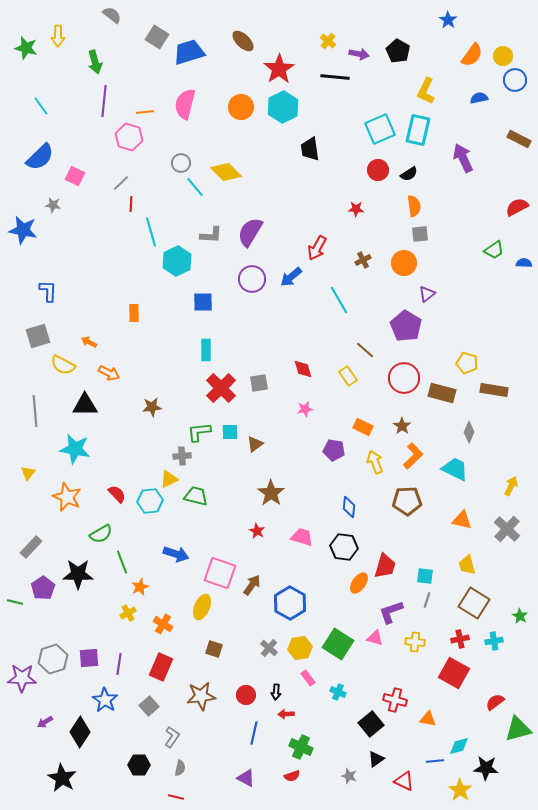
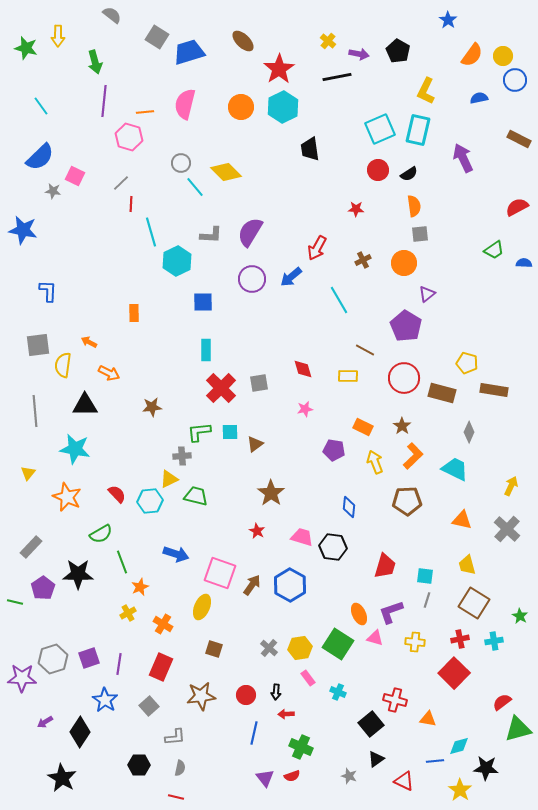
black line at (335, 77): moved 2 px right; rotated 16 degrees counterclockwise
gray star at (53, 205): moved 14 px up
gray square at (38, 336): moved 9 px down; rotated 10 degrees clockwise
brown line at (365, 350): rotated 12 degrees counterclockwise
yellow semicircle at (63, 365): rotated 70 degrees clockwise
yellow rectangle at (348, 376): rotated 54 degrees counterclockwise
black hexagon at (344, 547): moved 11 px left
orange ellipse at (359, 583): moved 31 px down; rotated 60 degrees counterclockwise
blue hexagon at (290, 603): moved 18 px up
purple square at (89, 658): rotated 15 degrees counterclockwise
red square at (454, 673): rotated 16 degrees clockwise
red semicircle at (495, 702): moved 7 px right
gray L-shape at (172, 737): moved 3 px right; rotated 50 degrees clockwise
purple triangle at (246, 778): moved 19 px right; rotated 24 degrees clockwise
